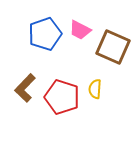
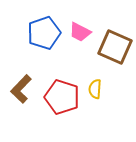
pink trapezoid: moved 2 px down
blue pentagon: moved 1 px left, 1 px up
brown square: moved 2 px right
brown L-shape: moved 4 px left, 1 px down
